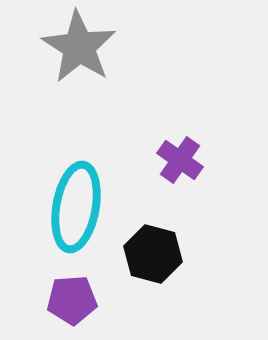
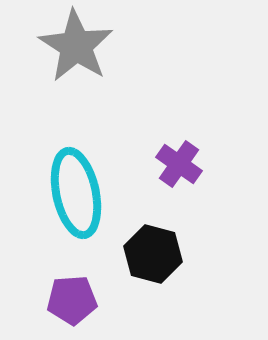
gray star: moved 3 px left, 1 px up
purple cross: moved 1 px left, 4 px down
cyan ellipse: moved 14 px up; rotated 22 degrees counterclockwise
